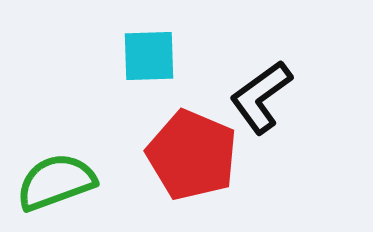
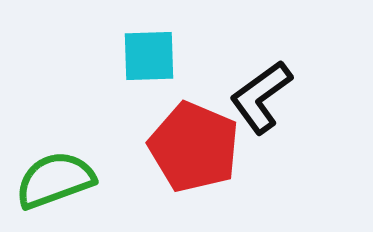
red pentagon: moved 2 px right, 8 px up
green semicircle: moved 1 px left, 2 px up
